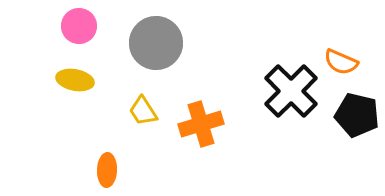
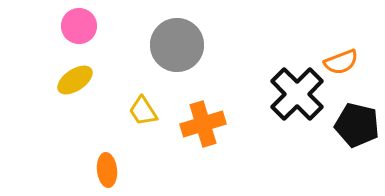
gray circle: moved 21 px right, 2 px down
orange semicircle: rotated 44 degrees counterclockwise
yellow ellipse: rotated 45 degrees counterclockwise
black cross: moved 6 px right, 3 px down
black pentagon: moved 10 px down
orange cross: moved 2 px right
orange ellipse: rotated 8 degrees counterclockwise
